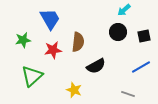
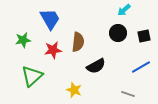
black circle: moved 1 px down
